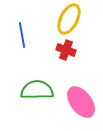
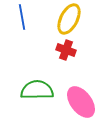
blue line: moved 18 px up
